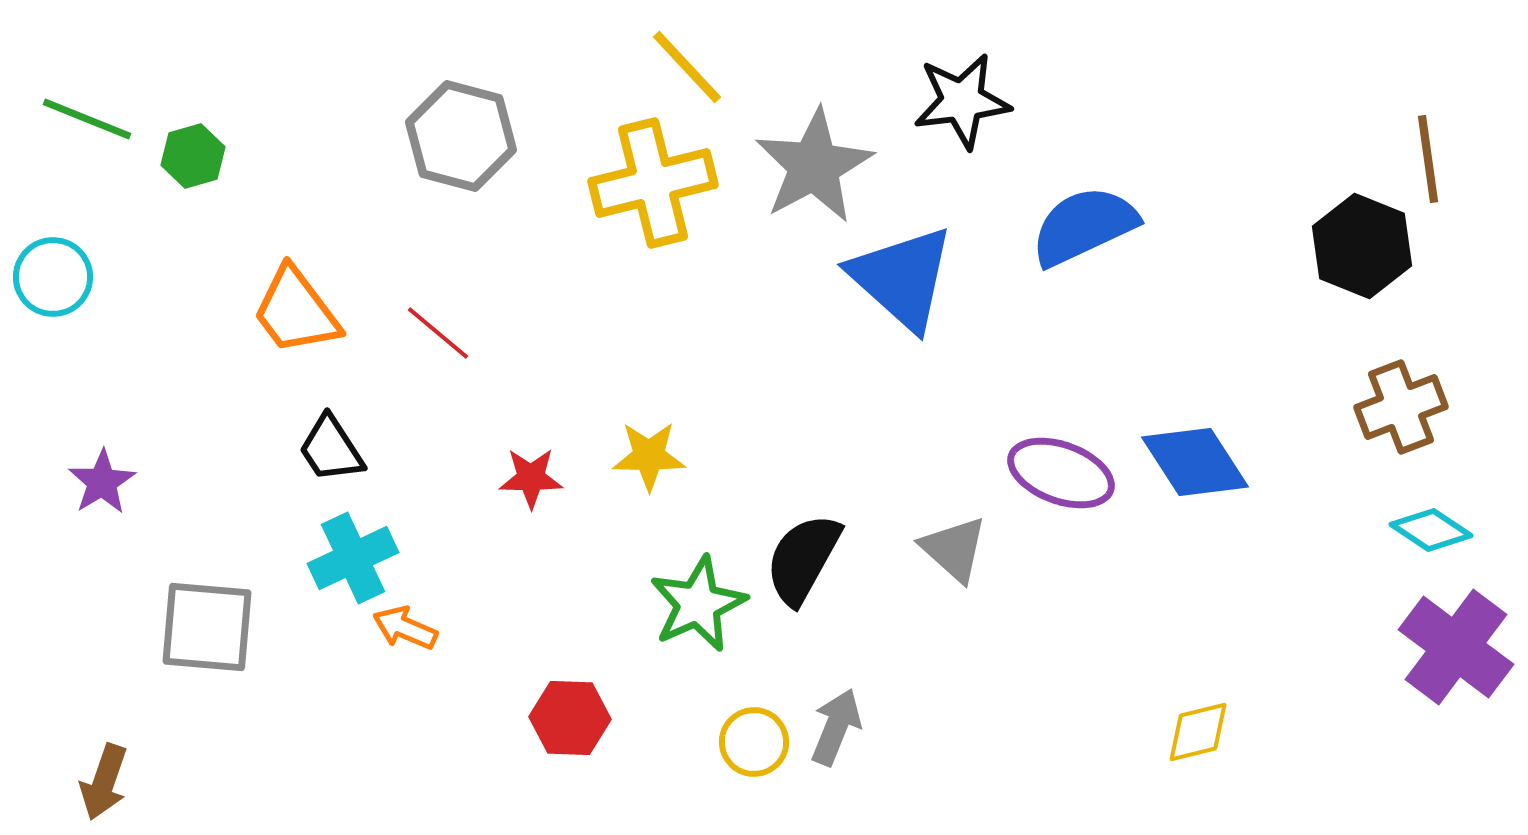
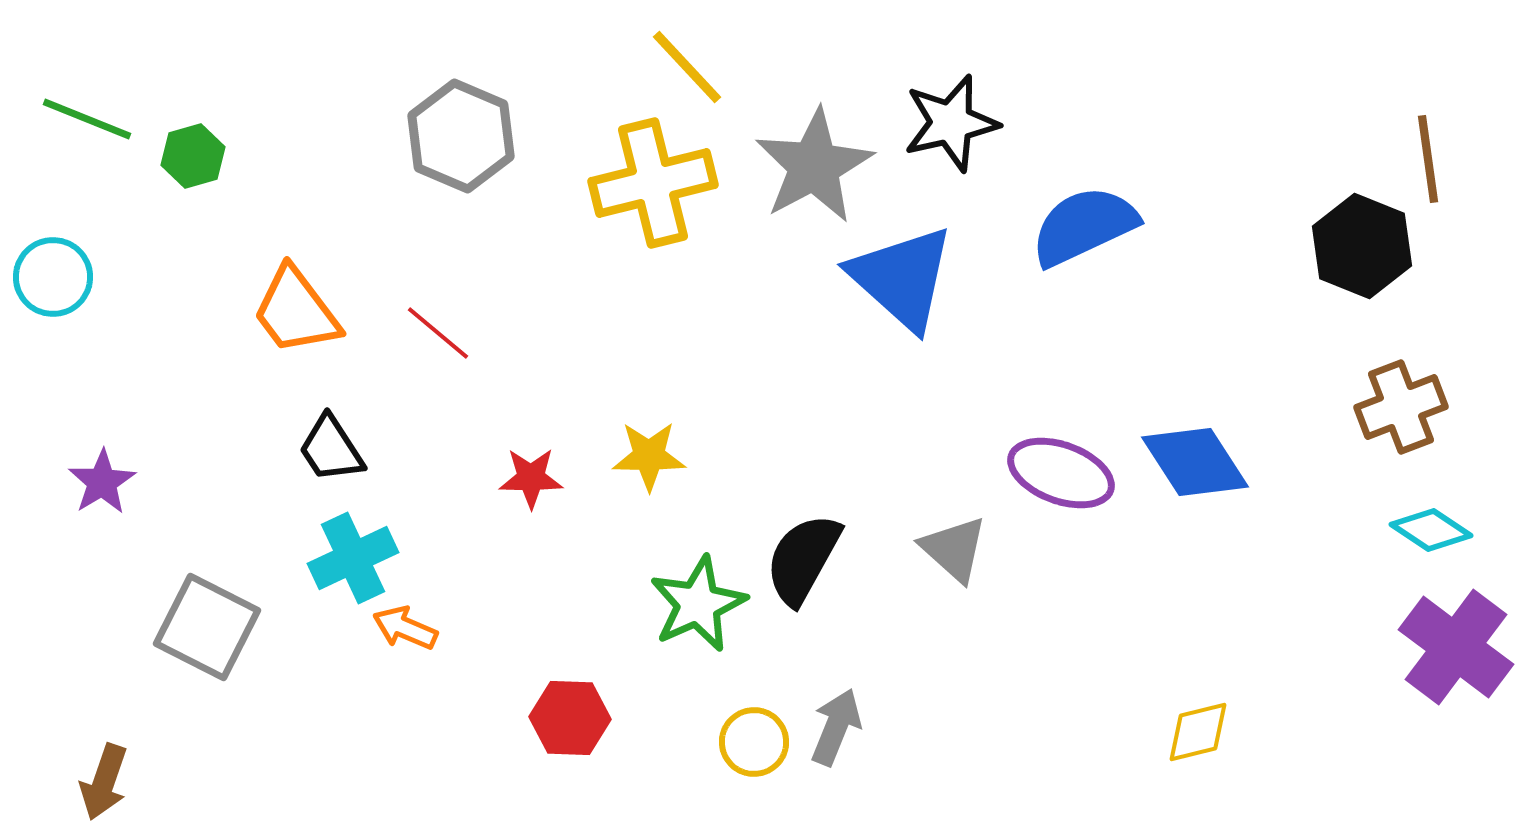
black star: moved 11 px left, 22 px down; rotated 6 degrees counterclockwise
gray hexagon: rotated 8 degrees clockwise
gray square: rotated 22 degrees clockwise
